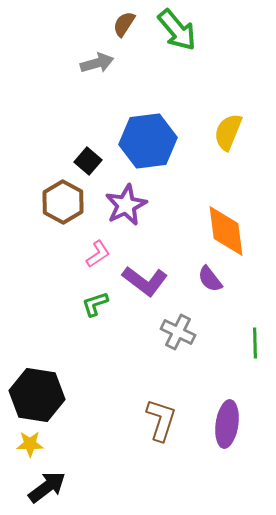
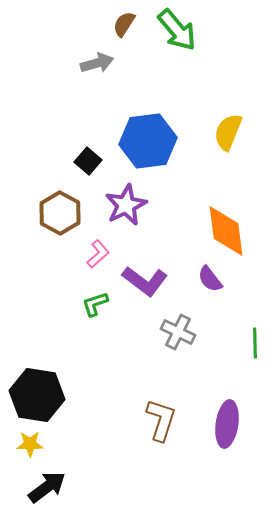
brown hexagon: moved 3 px left, 11 px down
pink L-shape: rotated 8 degrees counterclockwise
